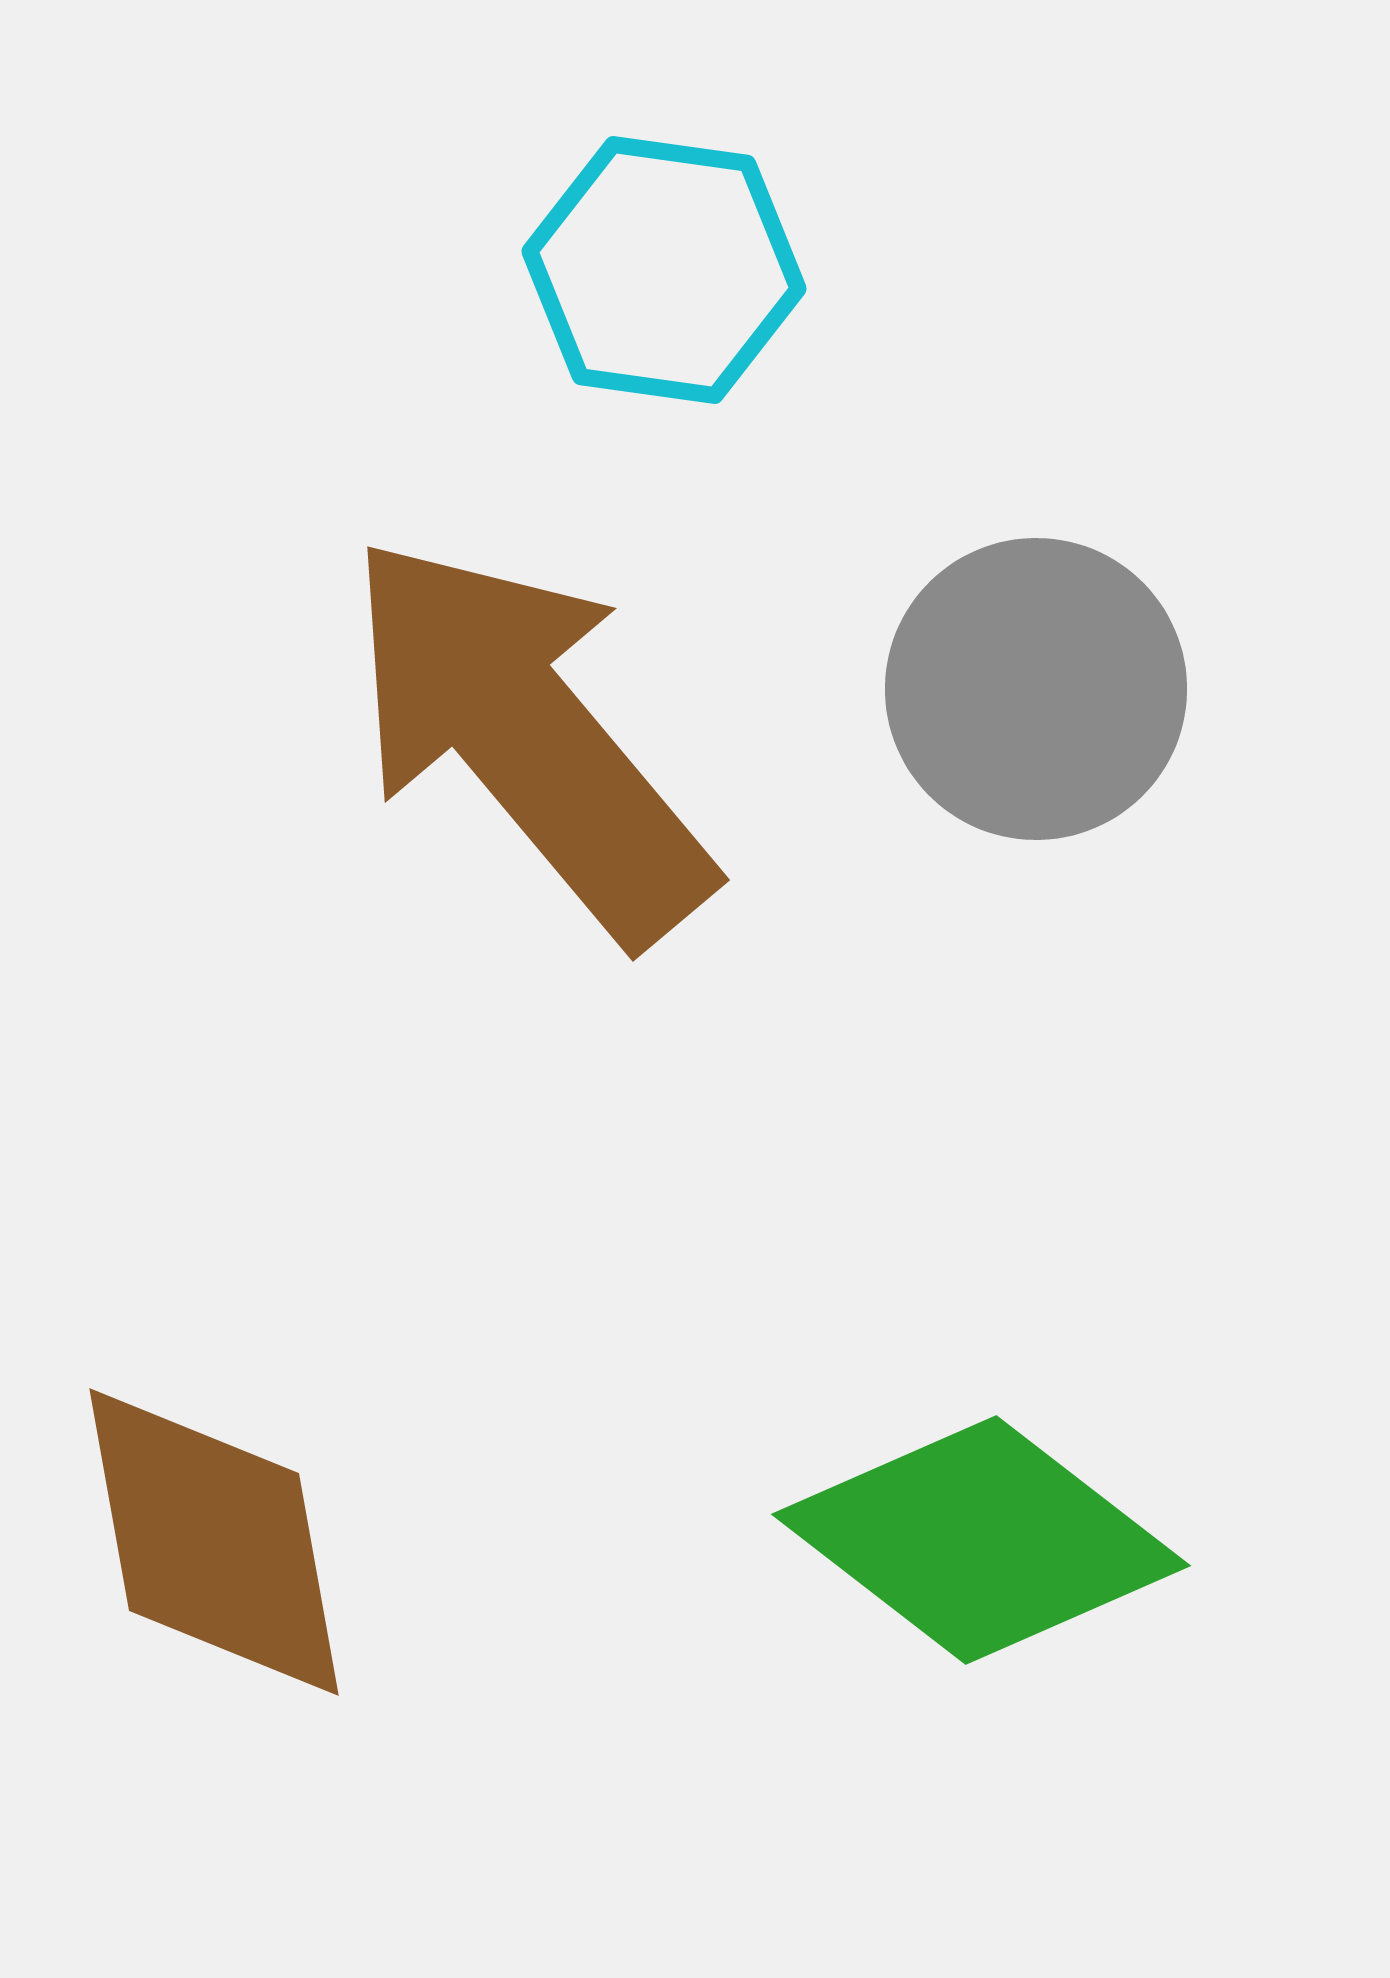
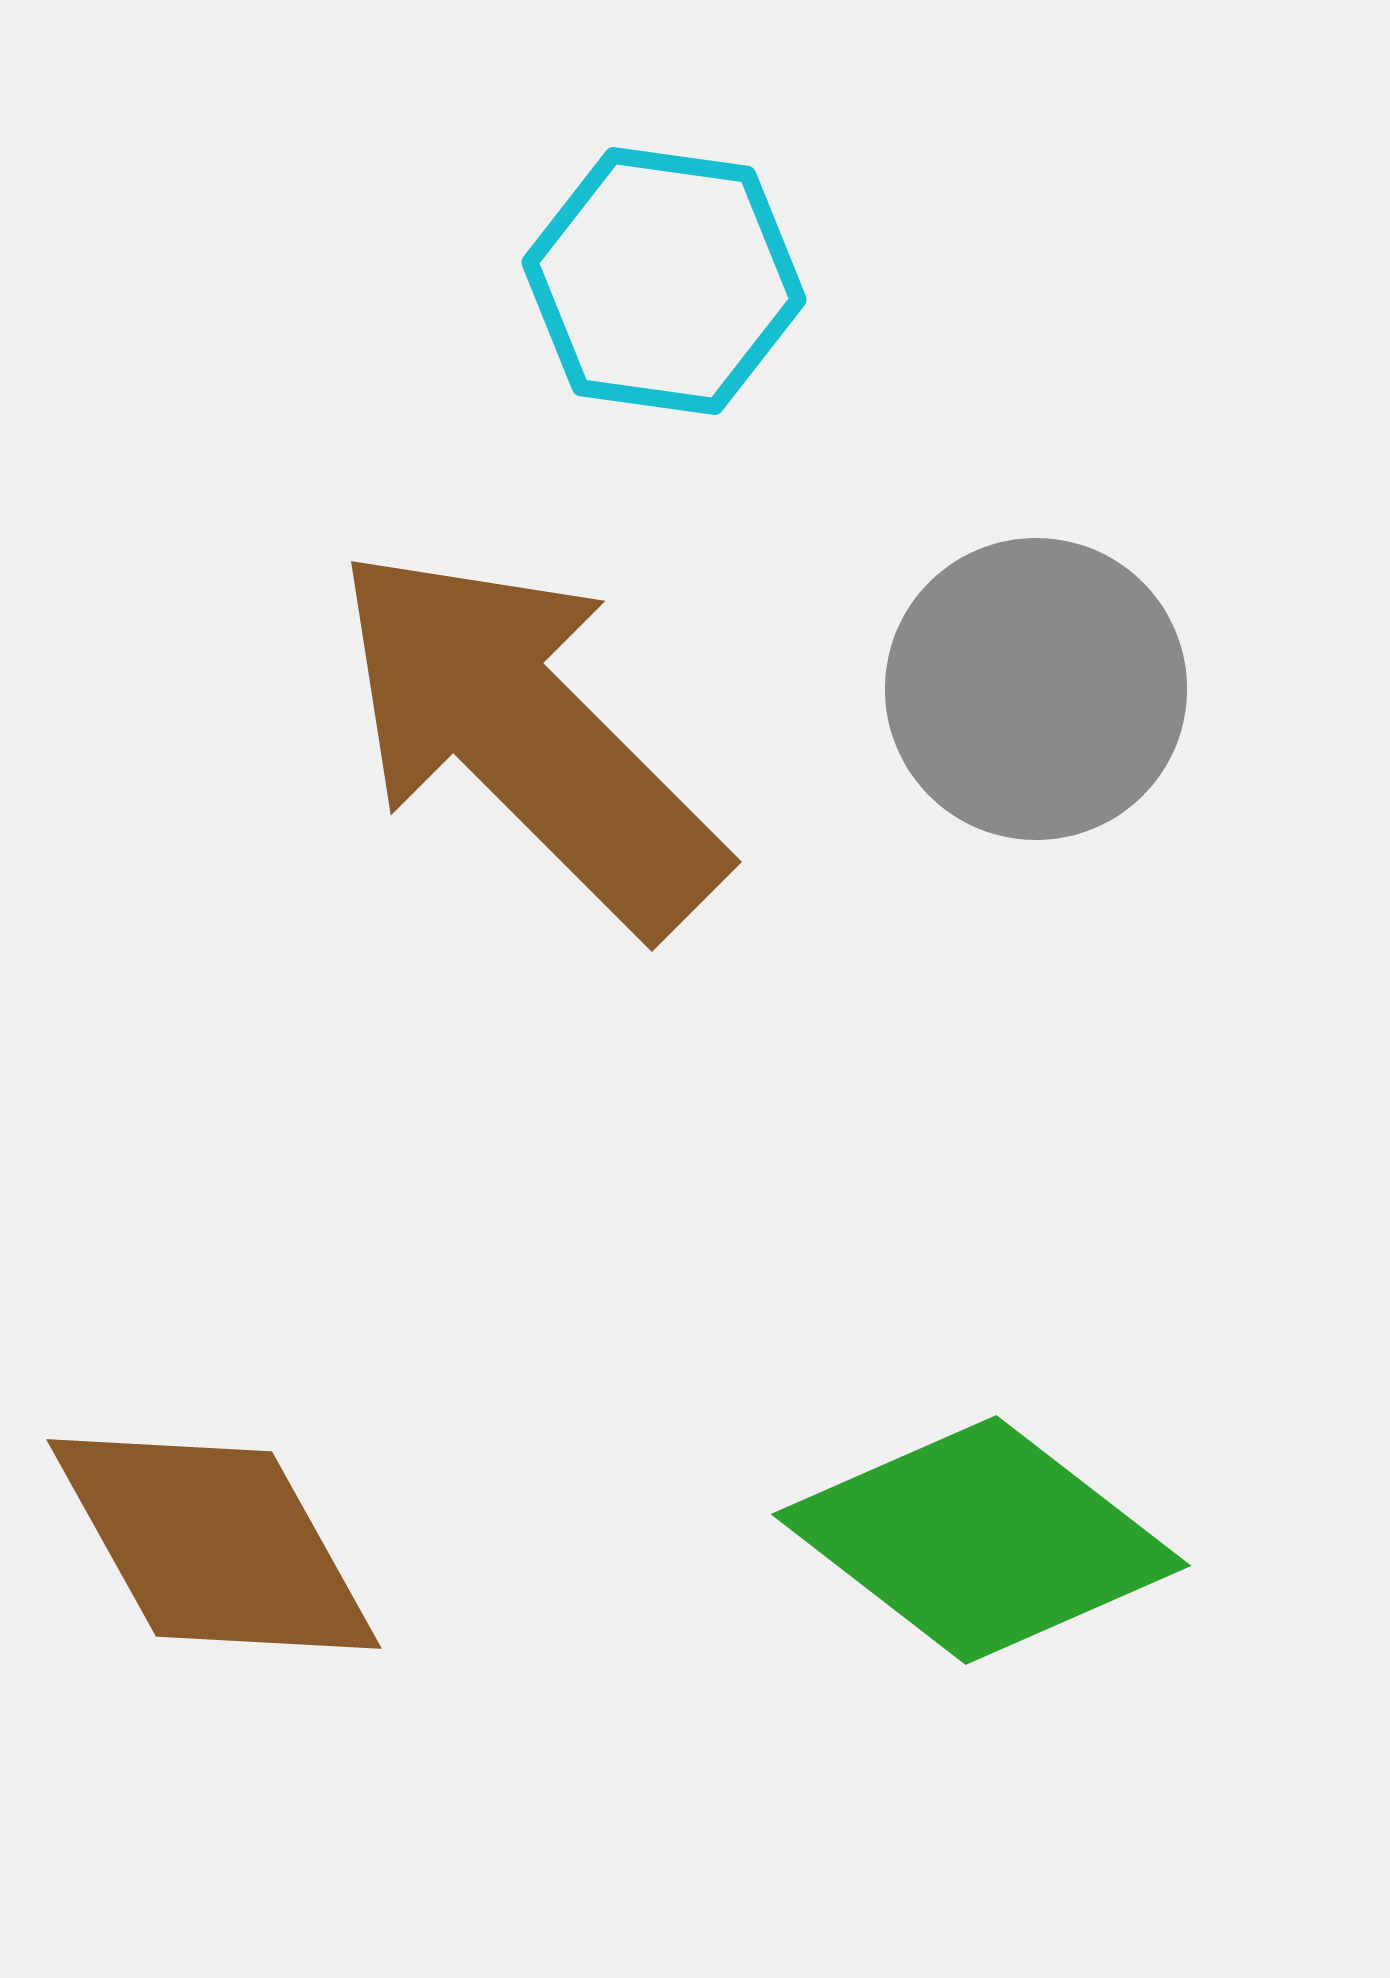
cyan hexagon: moved 11 px down
brown arrow: rotated 5 degrees counterclockwise
brown diamond: moved 2 px down; rotated 19 degrees counterclockwise
